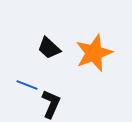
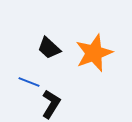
blue line: moved 2 px right, 3 px up
black L-shape: rotated 8 degrees clockwise
